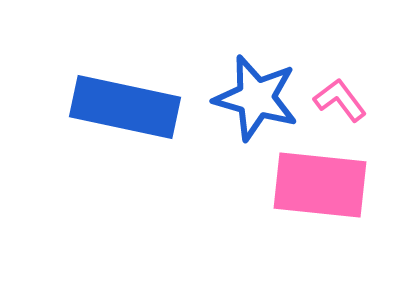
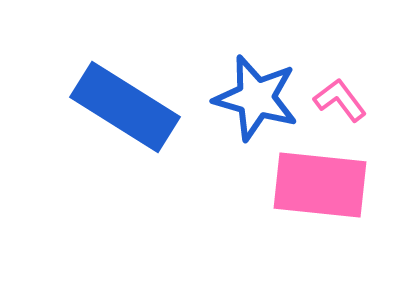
blue rectangle: rotated 20 degrees clockwise
